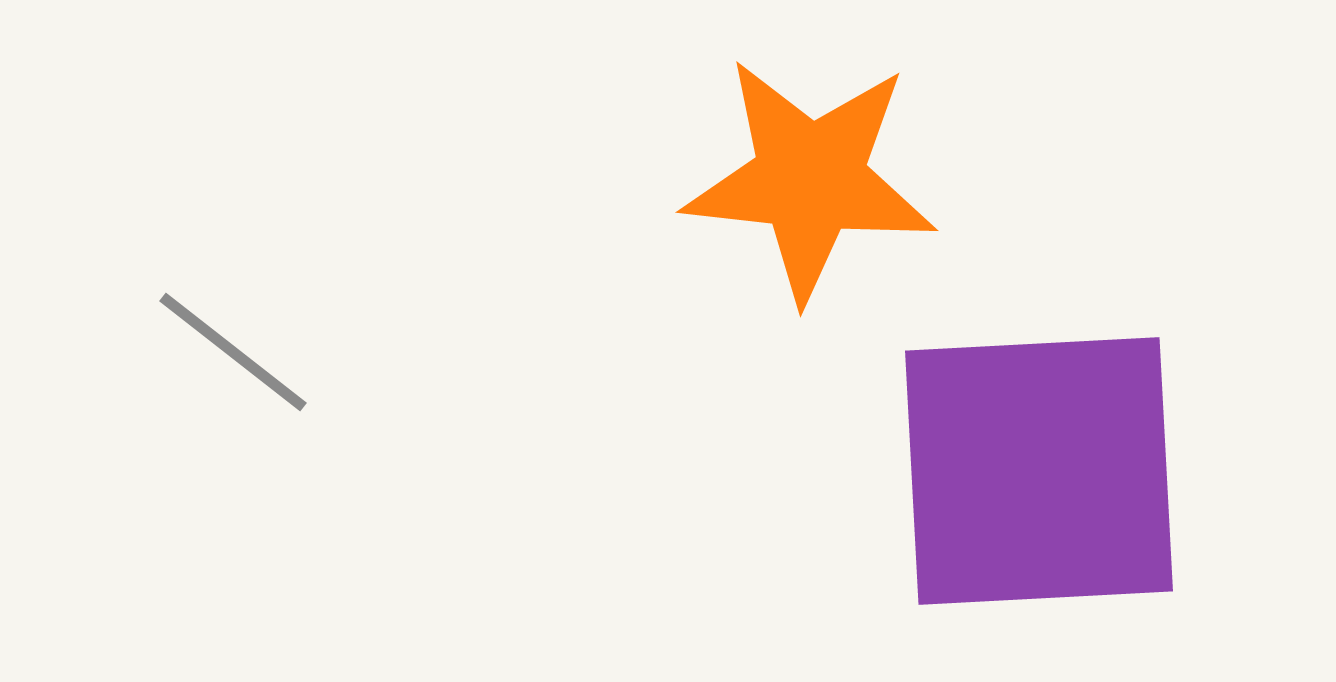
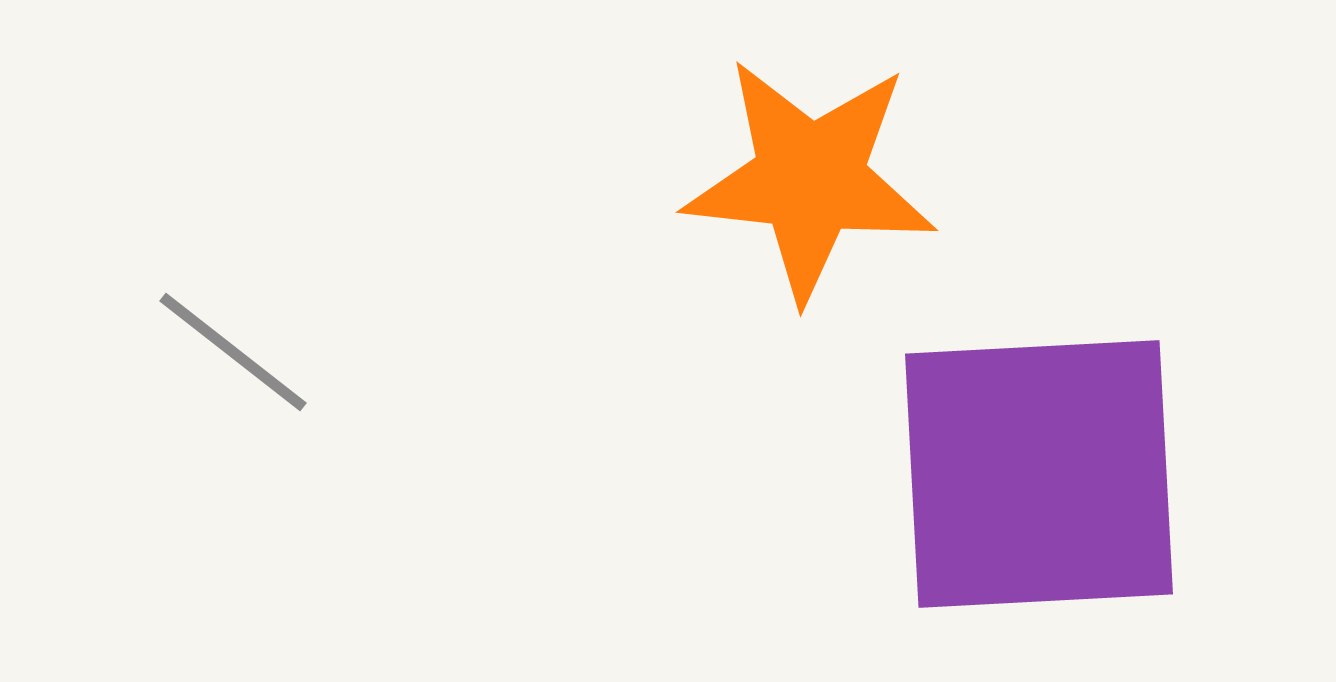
purple square: moved 3 px down
